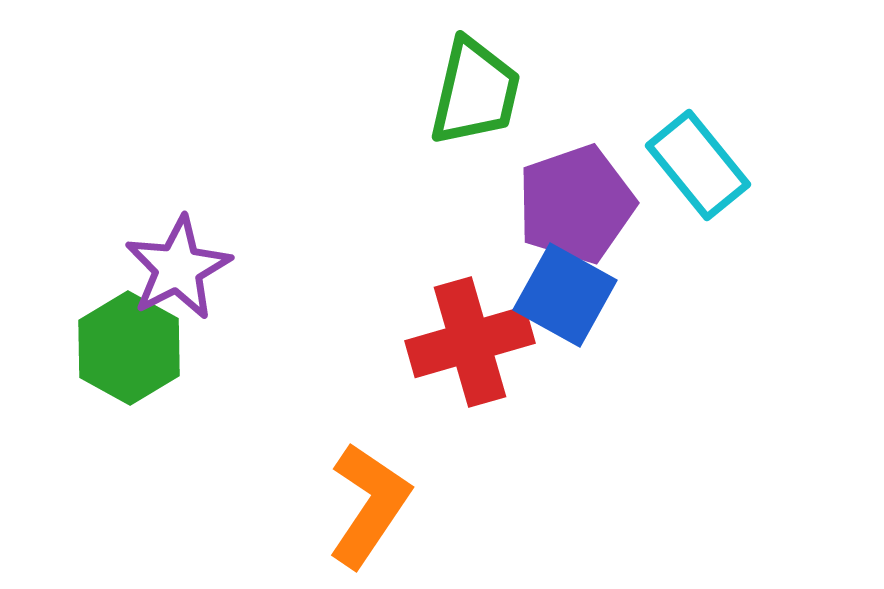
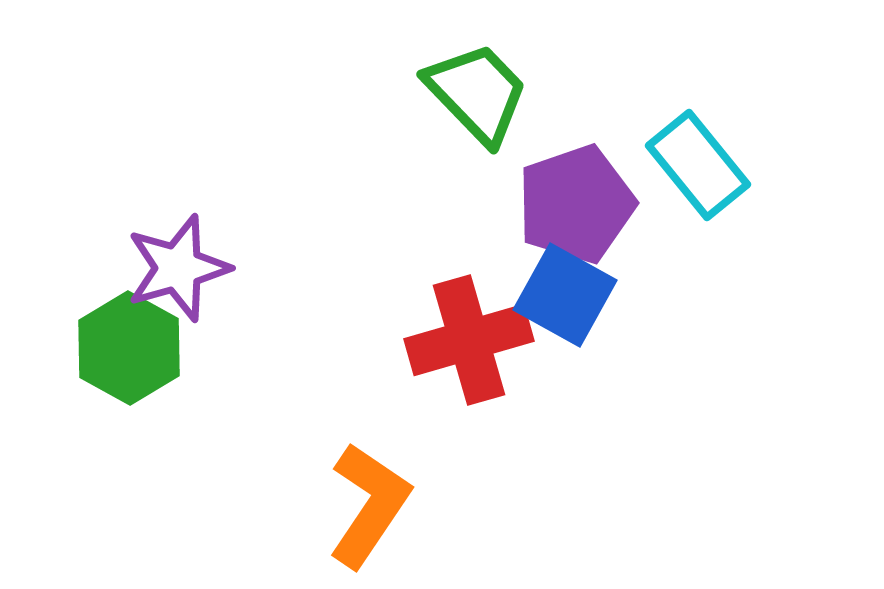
green trapezoid: moved 2 px right, 1 px down; rotated 57 degrees counterclockwise
purple star: rotated 11 degrees clockwise
red cross: moved 1 px left, 2 px up
